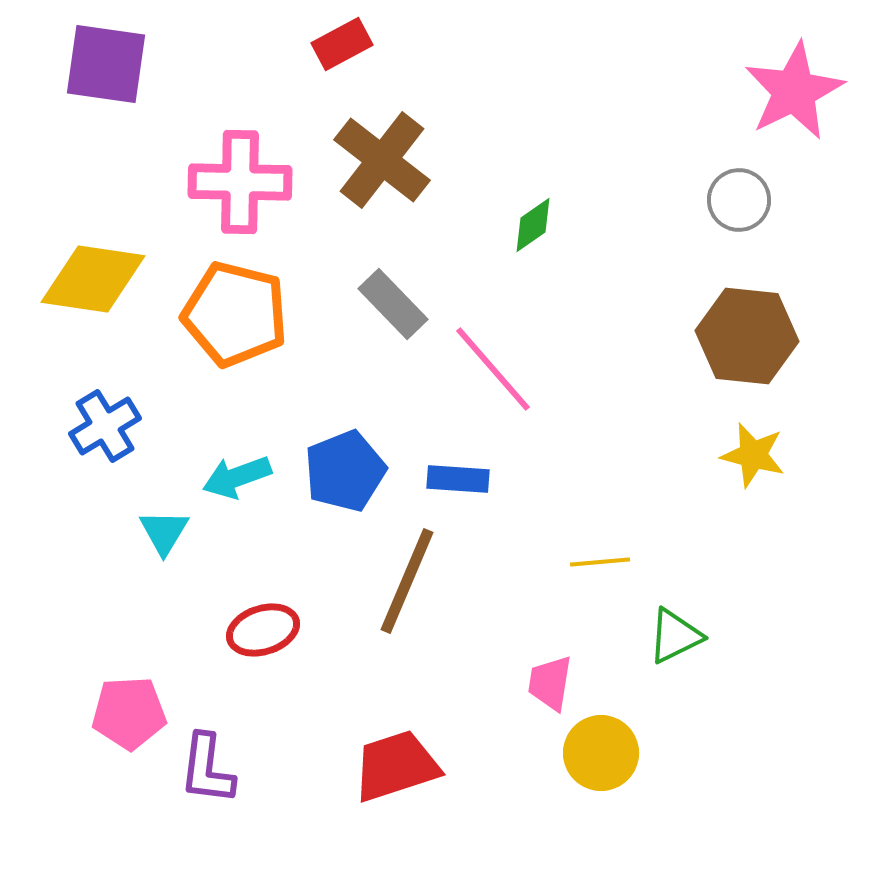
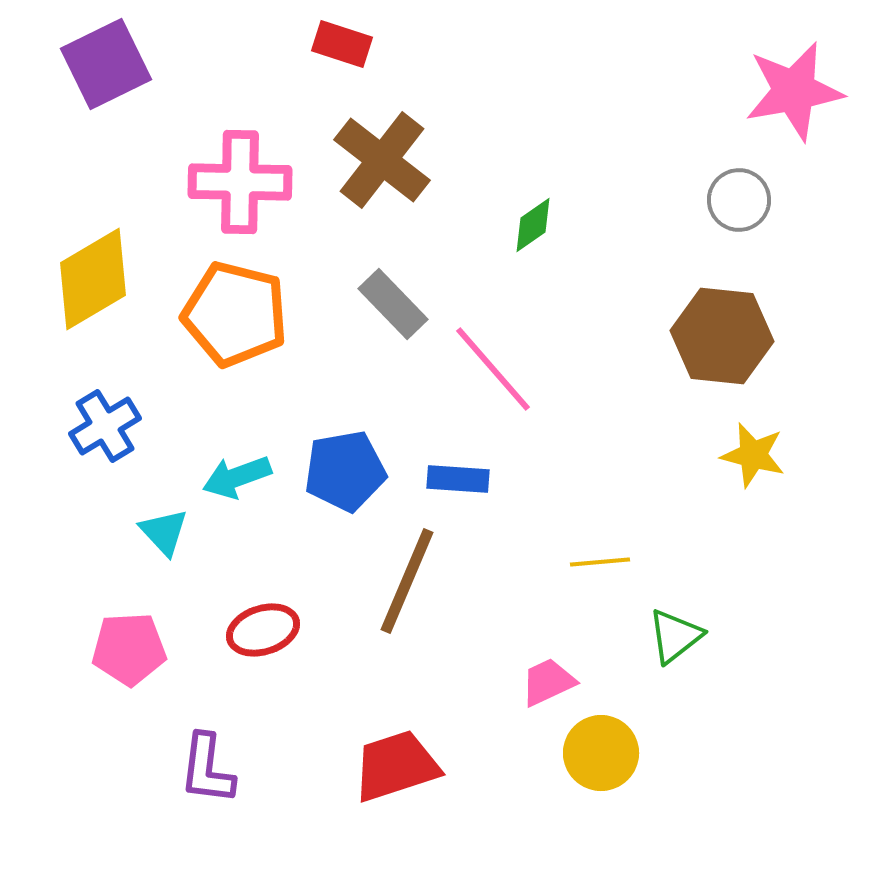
red rectangle: rotated 46 degrees clockwise
purple square: rotated 34 degrees counterclockwise
pink star: rotated 16 degrees clockwise
yellow diamond: rotated 39 degrees counterclockwise
brown hexagon: moved 25 px left
blue pentagon: rotated 12 degrees clockwise
cyan triangle: rotated 14 degrees counterclockwise
green triangle: rotated 12 degrees counterclockwise
pink trapezoid: moved 2 px left, 1 px up; rotated 56 degrees clockwise
pink pentagon: moved 64 px up
